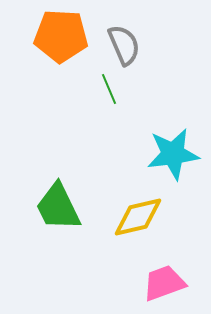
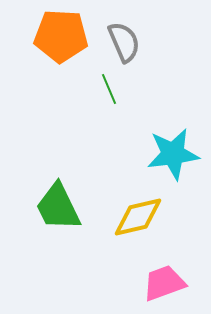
gray semicircle: moved 3 px up
